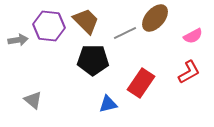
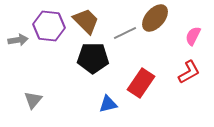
pink semicircle: rotated 144 degrees clockwise
black pentagon: moved 2 px up
gray triangle: rotated 30 degrees clockwise
